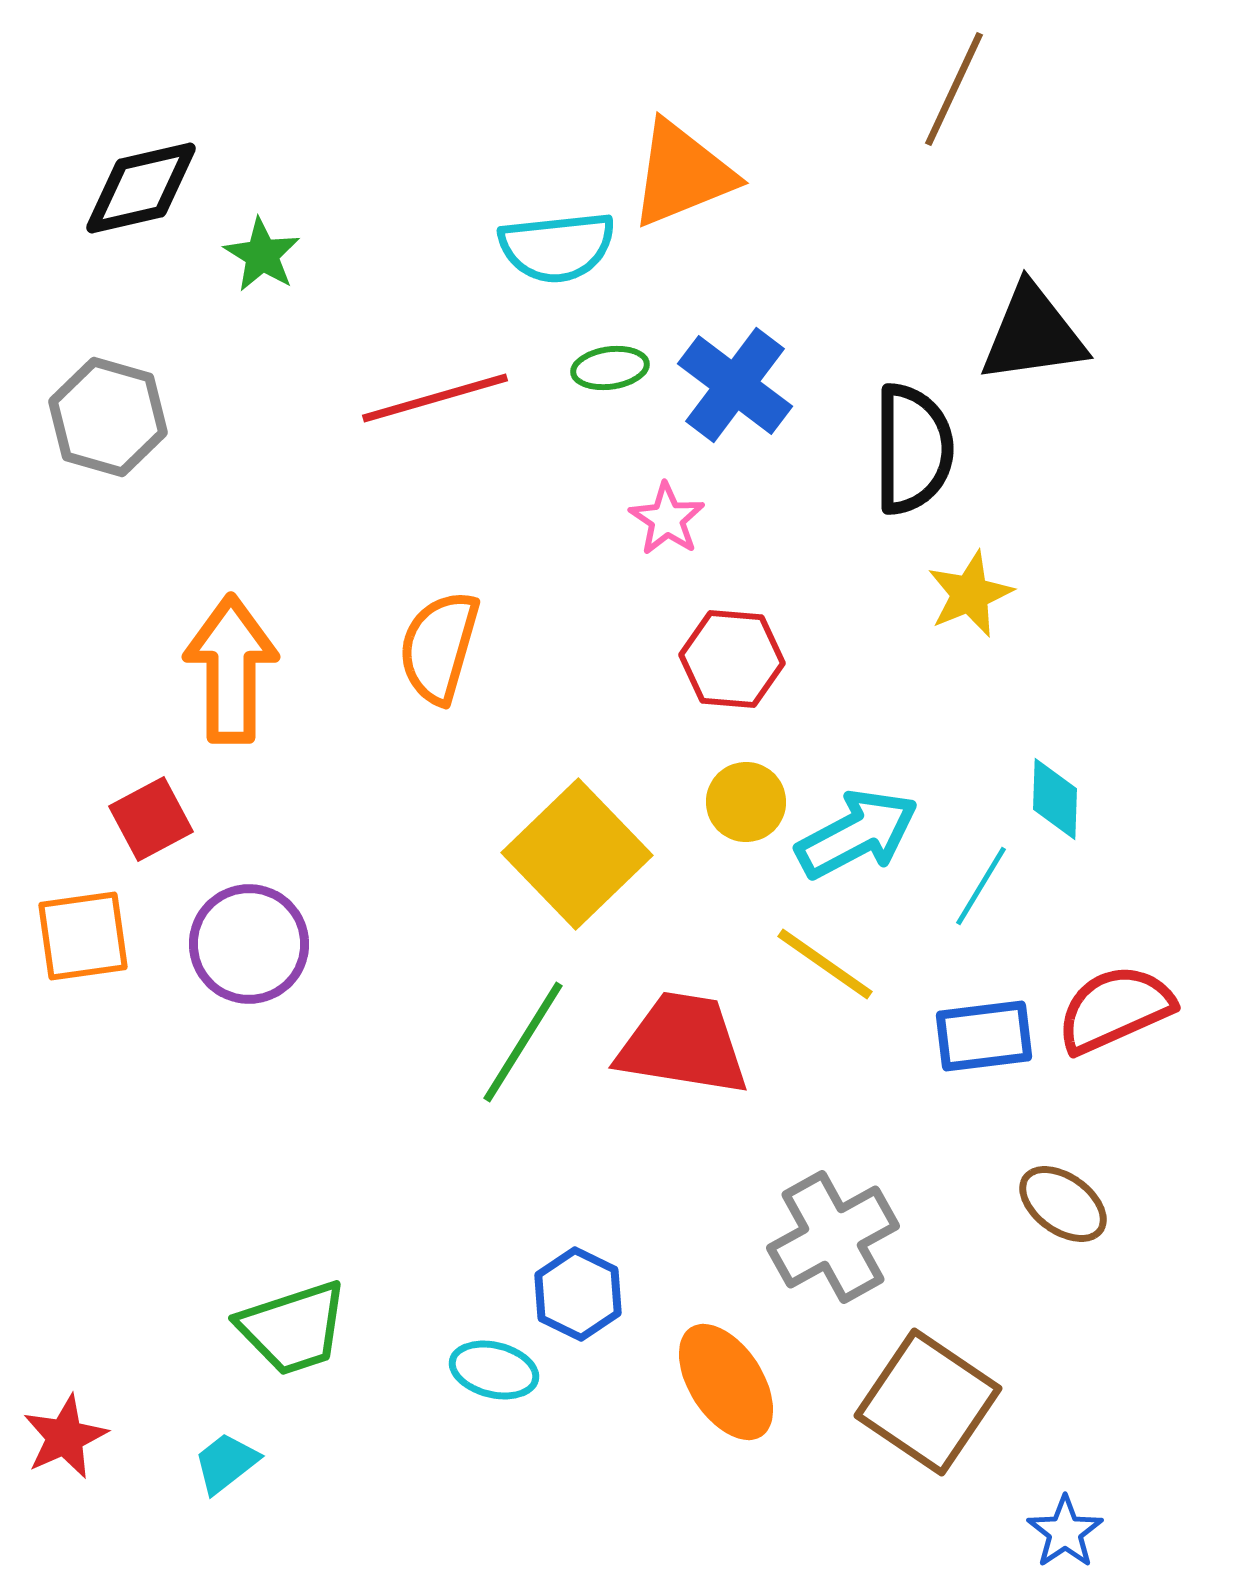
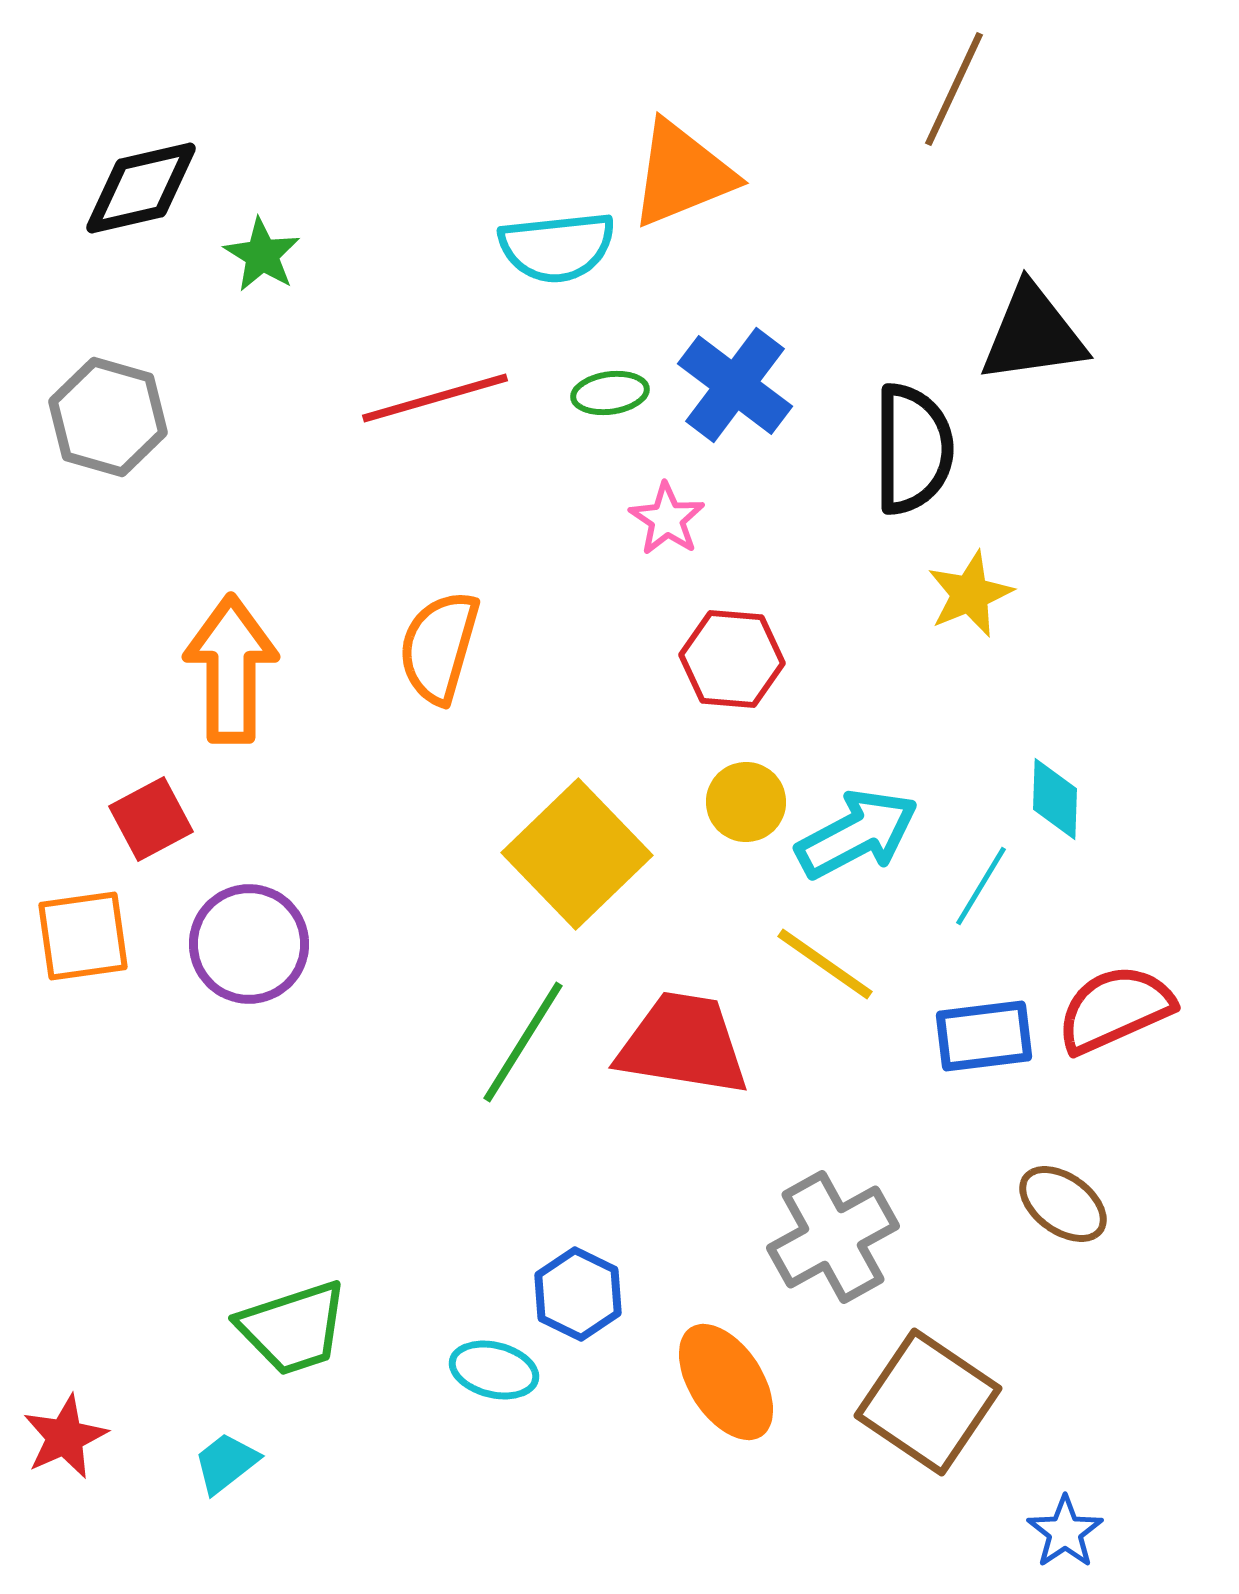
green ellipse: moved 25 px down
